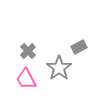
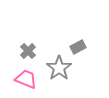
gray rectangle: moved 1 px left
pink trapezoid: rotated 140 degrees clockwise
